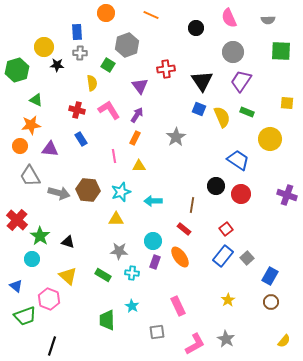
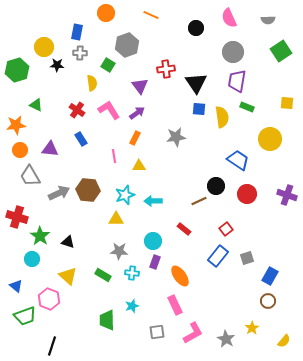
blue rectangle at (77, 32): rotated 14 degrees clockwise
green square at (281, 51): rotated 35 degrees counterclockwise
black triangle at (202, 81): moved 6 px left, 2 px down
purple trapezoid at (241, 81): moved 4 px left; rotated 25 degrees counterclockwise
green triangle at (36, 100): moved 5 px down
blue square at (199, 109): rotated 16 degrees counterclockwise
red cross at (77, 110): rotated 21 degrees clockwise
green rectangle at (247, 112): moved 5 px up
purple arrow at (137, 115): moved 2 px up; rotated 21 degrees clockwise
yellow semicircle at (222, 117): rotated 15 degrees clockwise
orange star at (31, 125): moved 15 px left
gray star at (176, 137): rotated 24 degrees clockwise
orange circle at (20, 146): moved 4 px down
cyan star at (121, 192): moved 4 px right, 3 px down
gray arrow at (59, 193): rotated 40 degrees counterclockwise
red circle at (241, 194): moved 6 px right
brown line at (192, 205): moved 7 px right, 4 px up; rotated 56 degrees clockwise
red cross at (17, 220): moved 3 px up; rotated 25 degrees counterclockwise
blue rectangle at (223, 256): moved 5 px left
orange ellipse at (180, 257): moved 19 px down
gray square at (247, 258): rotated 24 degrees clockwise
yellow star at (228, 300): moved 24 px right, 28 px down
brown circle at (271, 302): moved 3 px left, 1 px up
cyan star at (132, 306): rotated 24 degrees clockwise
pink rectangle at (178, 306): moved 3 px left, 1 px up
pink L-shape at (195, 344): moved 2 px left, 11 px up
